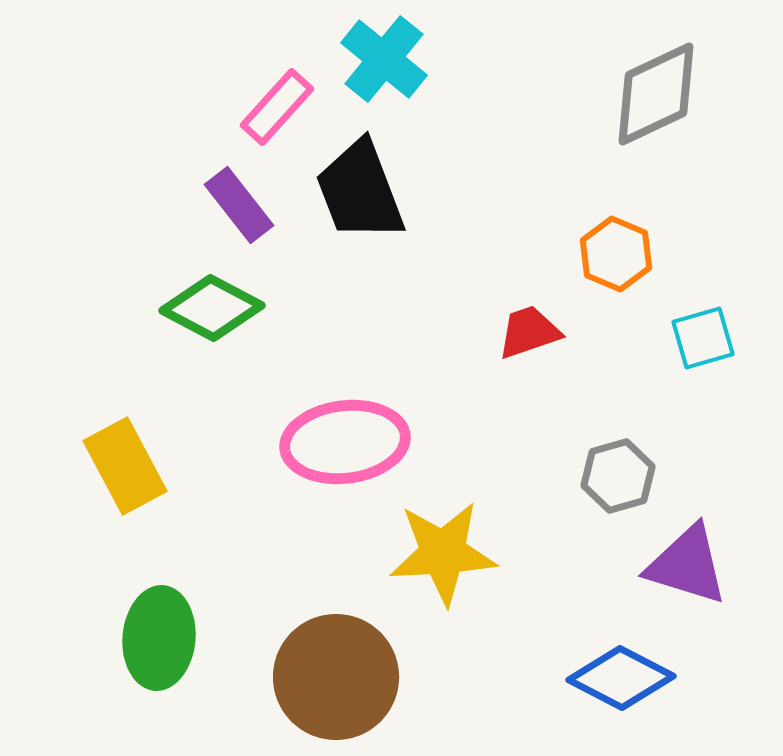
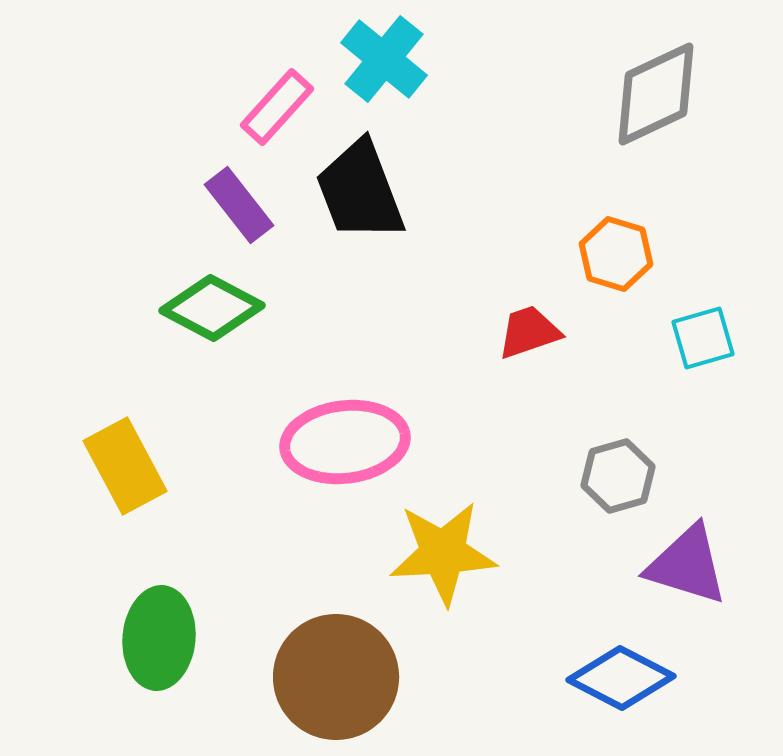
orange hexagon: rotated 6 degrees counterclockwise
